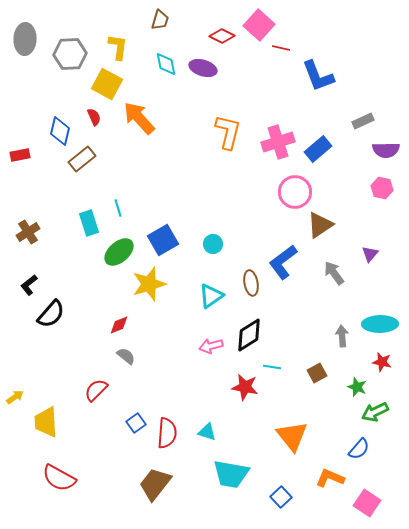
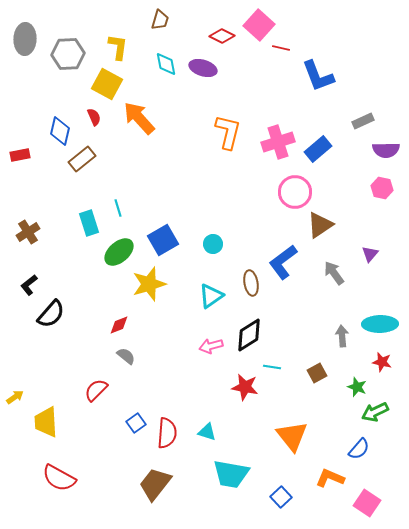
gray hexagon at (70, 54): moved 2 px left
